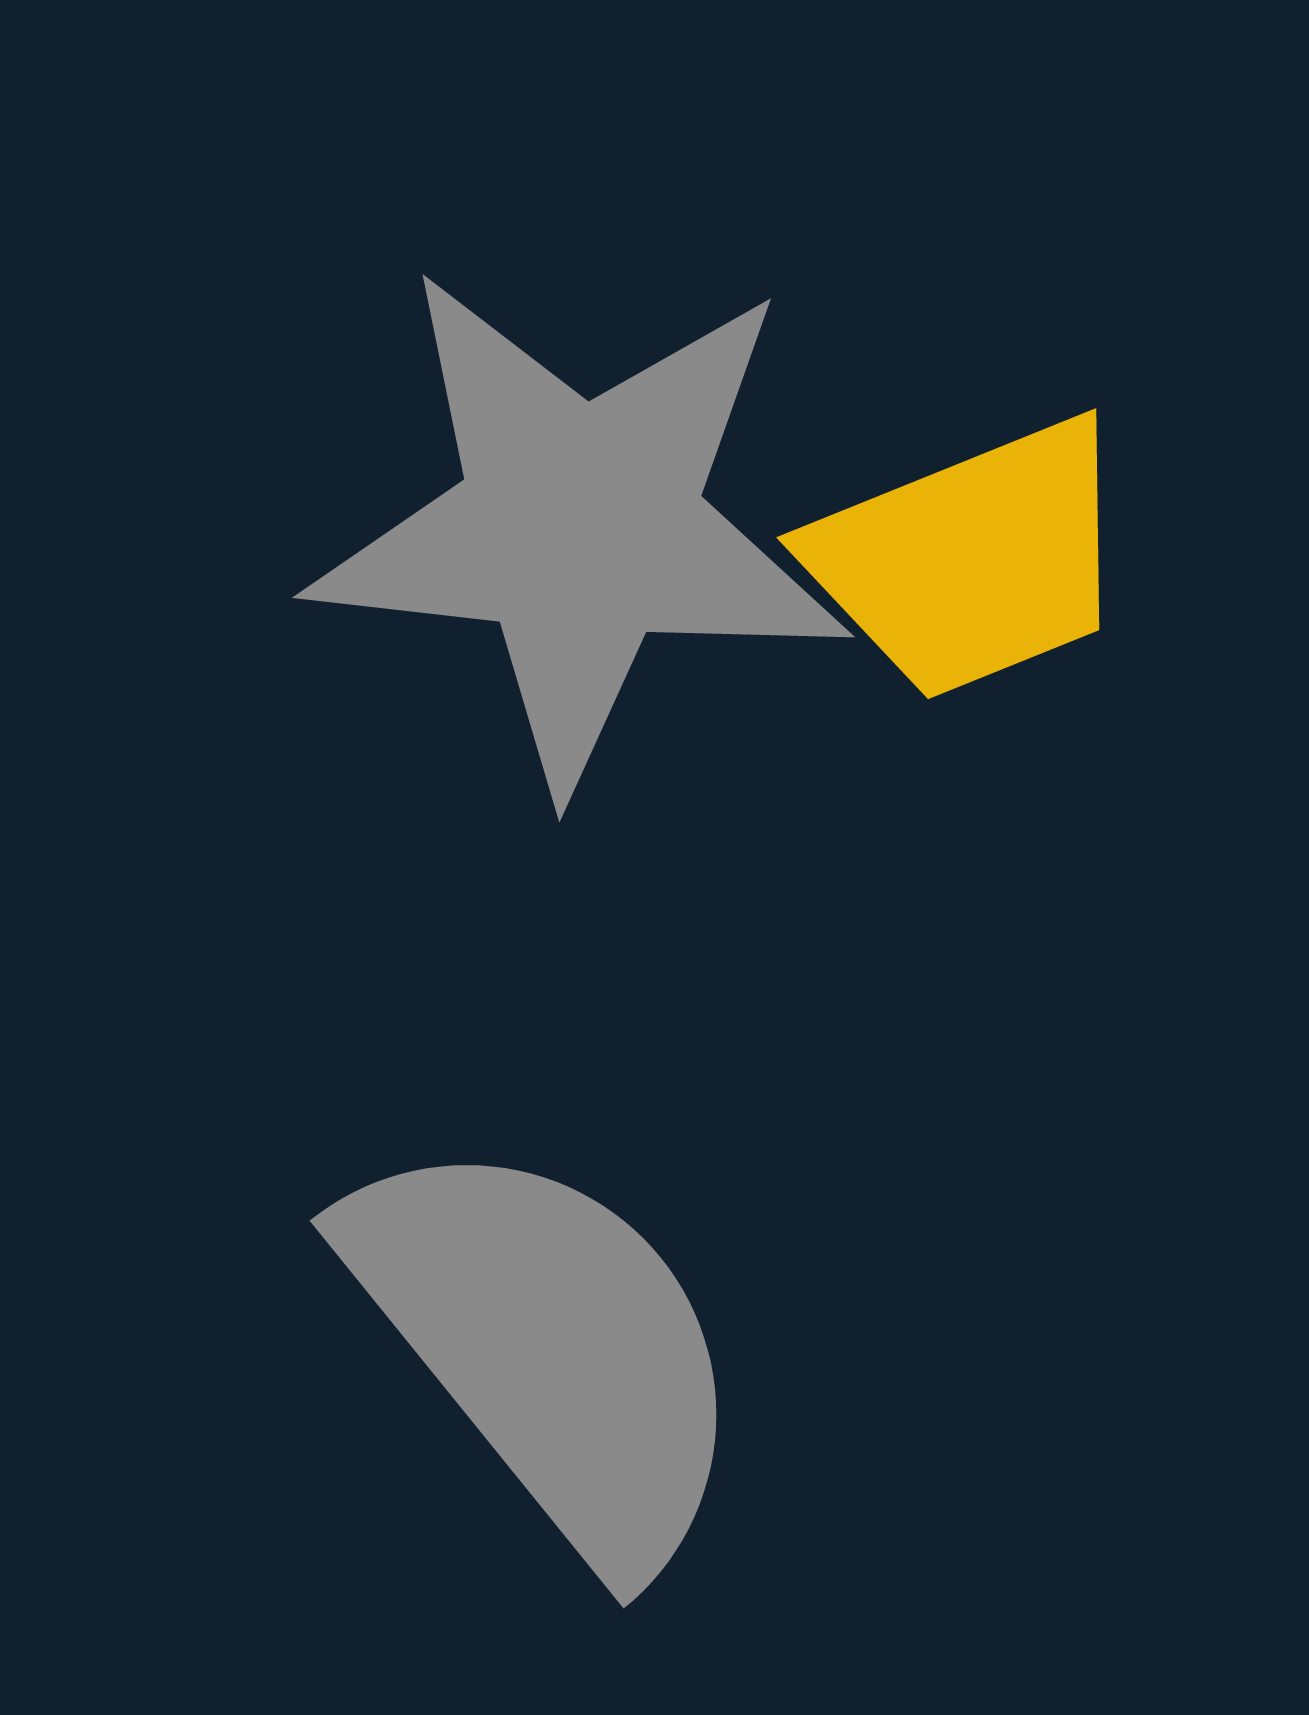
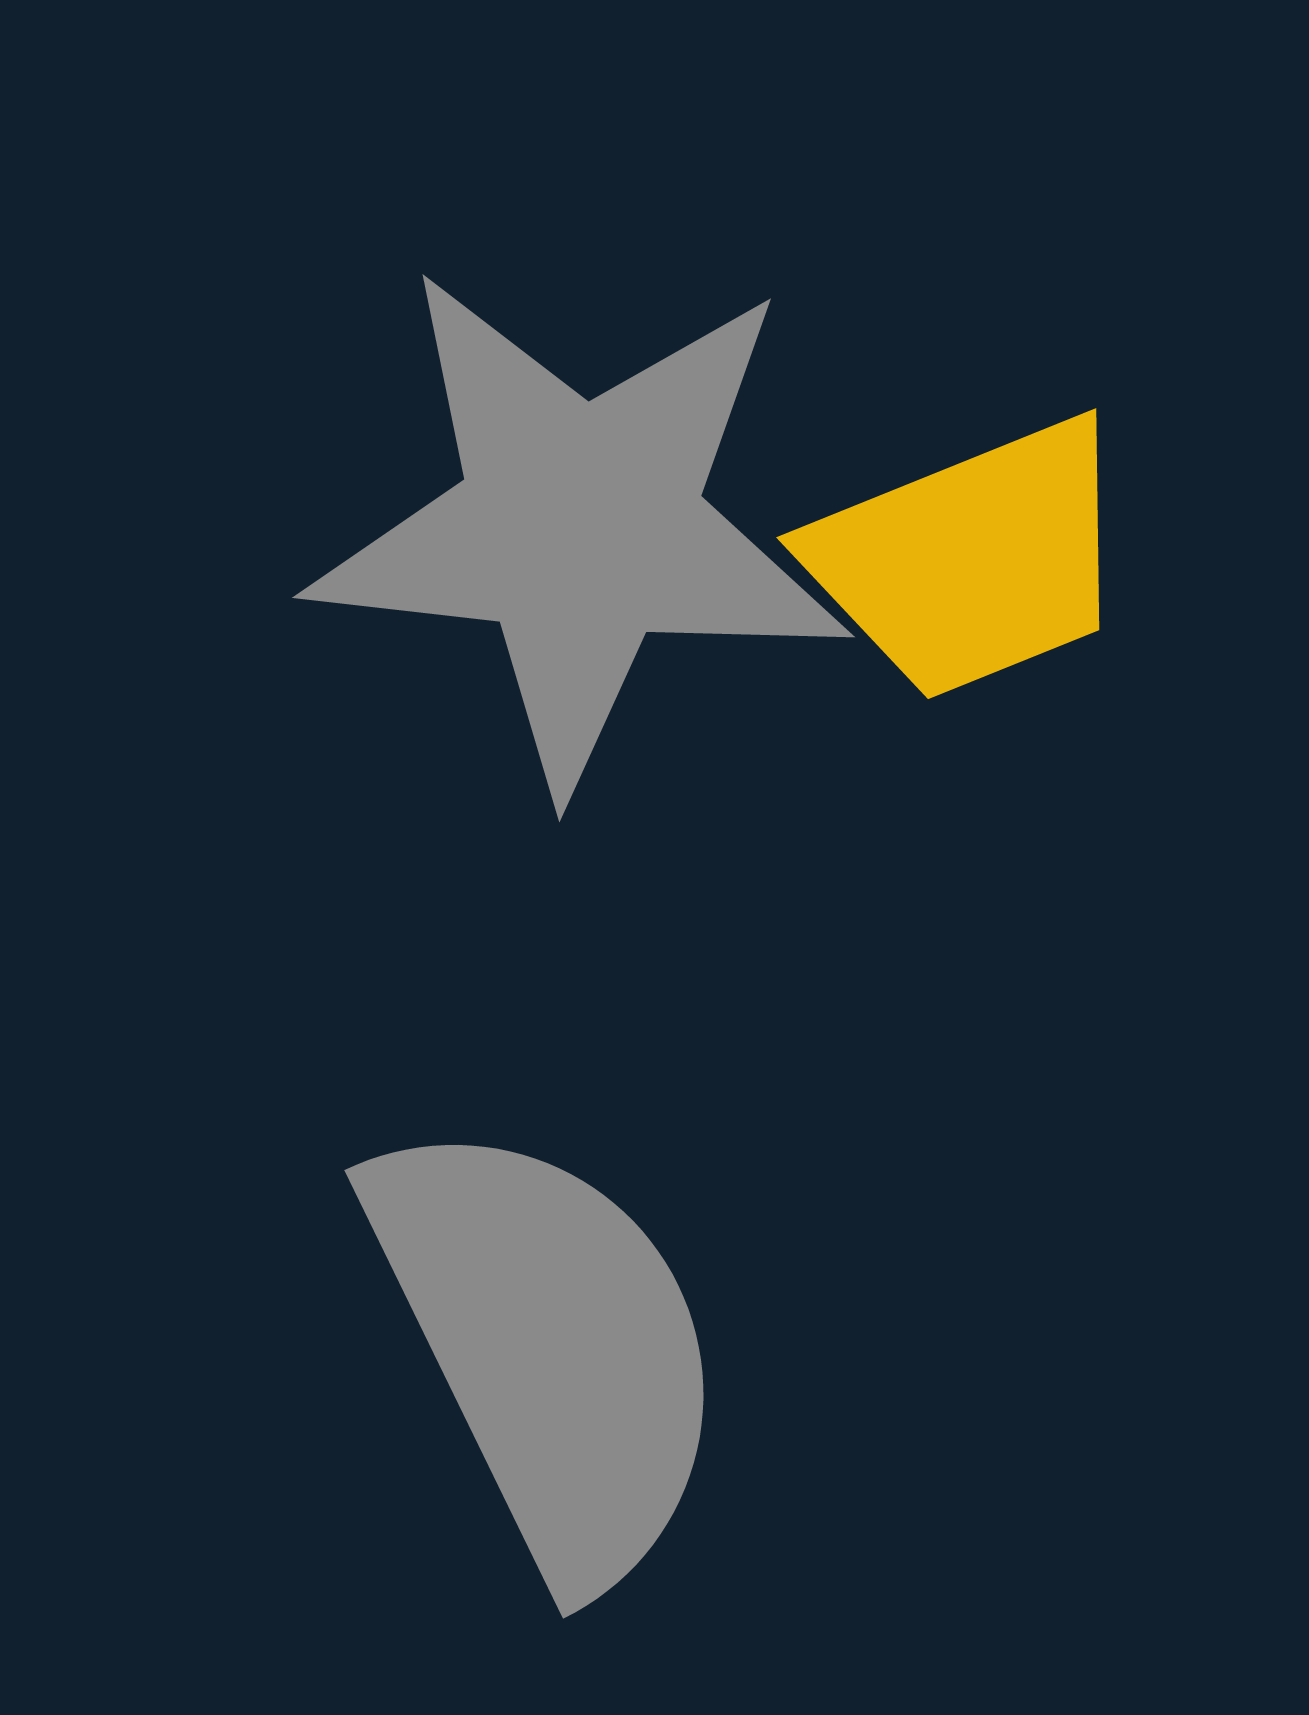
gray semicircle: rotated 13 degrees clockwise
